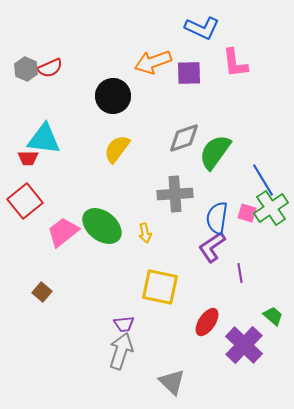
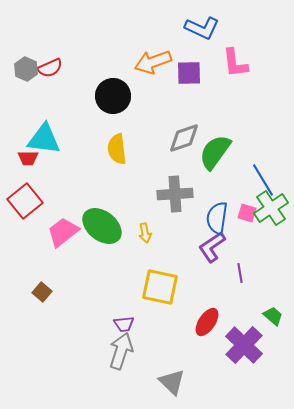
yellow semicircle: rotated 44 degrees counterclockwise
